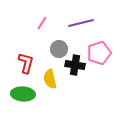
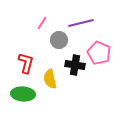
gray circle: moved 9 px up
pink pentagon: rotated 30 degrees counterclockwise
